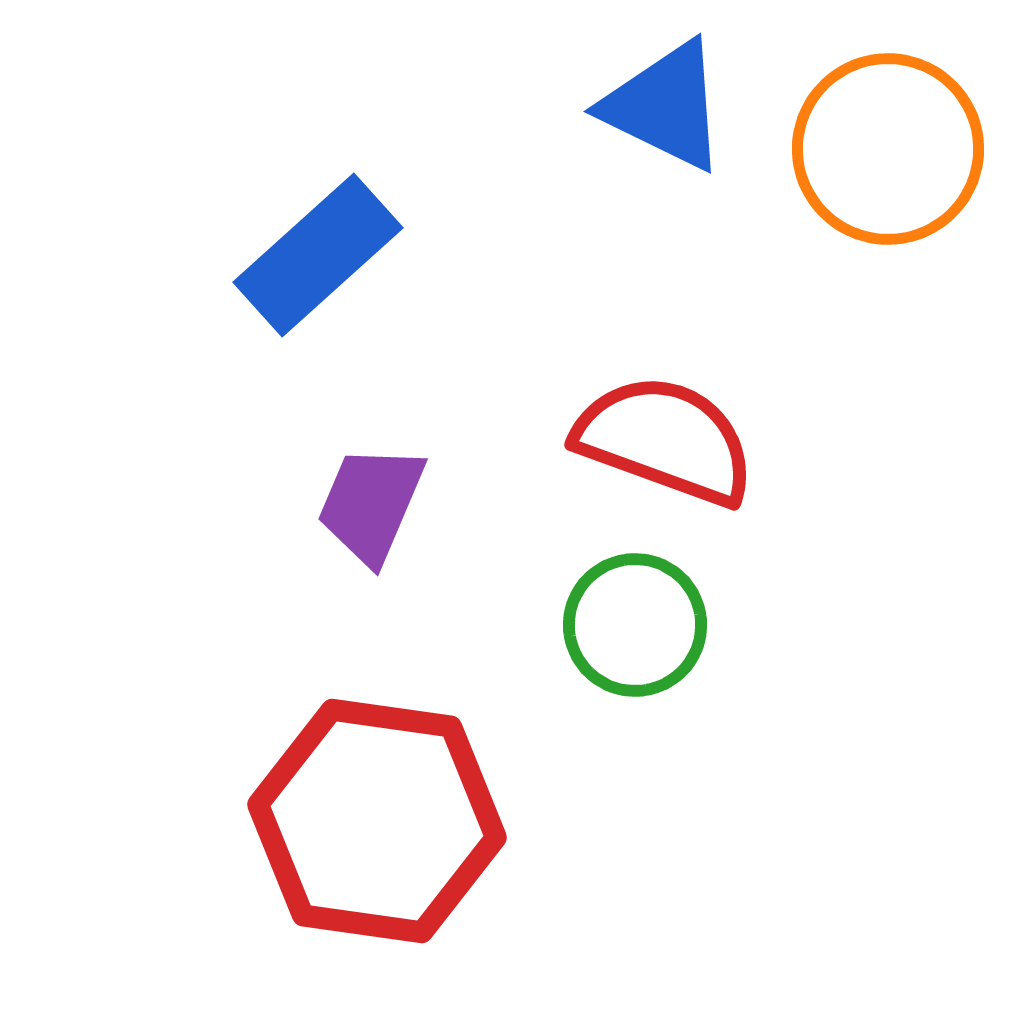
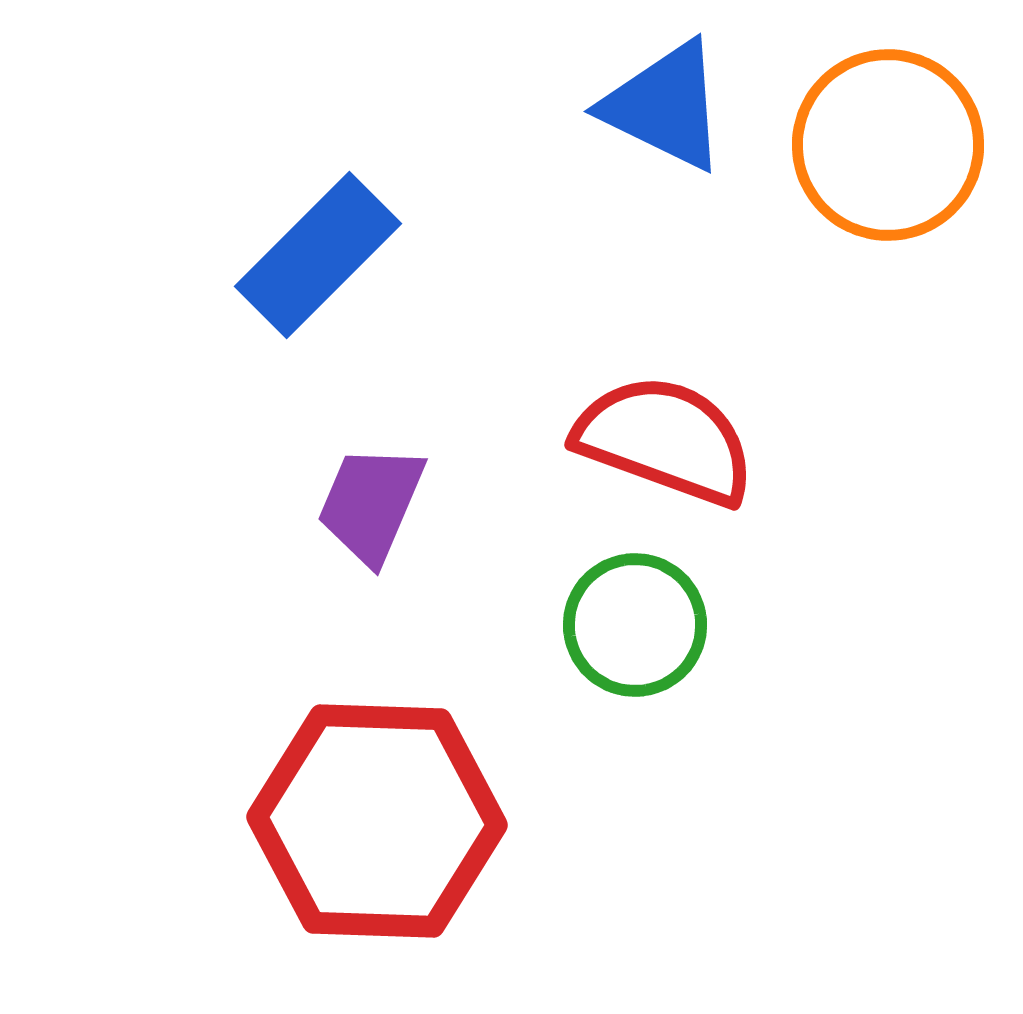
orange circle: moved 4 px up
blue rectangle: rotated 3 degrees counterclockwise
red hexagon: rotated 6 degrees counterclockwise
